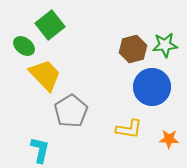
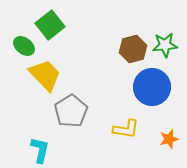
yellow L-shape: moved 3 px left
orange star: rotated 18 degrees counterclockwise
